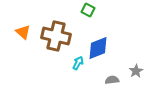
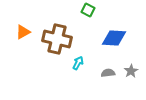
orange triangle: rotated 49 degrees clockwise
brown cross: moved 1 px right, 3 px down
blue diamond: moved 16 px right, 10 px up; rotated 25 degrees clockwise
gray star: moved 5 px left
gray semicircle: moved 4 px left, 7 px up
